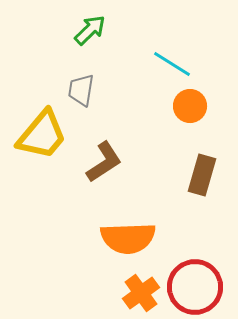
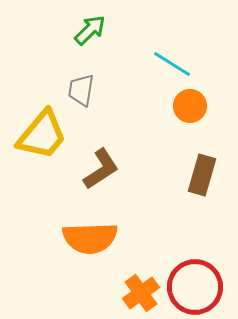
brown L-shape: moved 3 px left, 7 px down
orange semicircle: moved 38 px left
